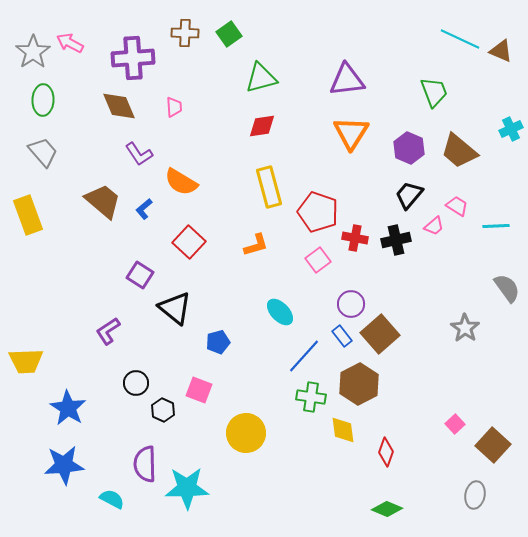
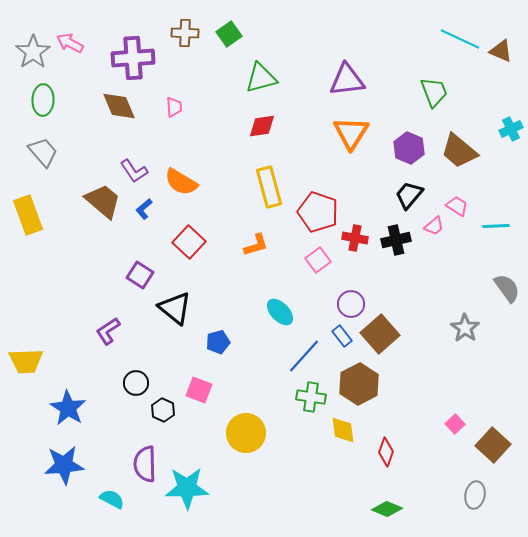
purple L-shape at (139, 154): moved 5 px left, 17 px down
